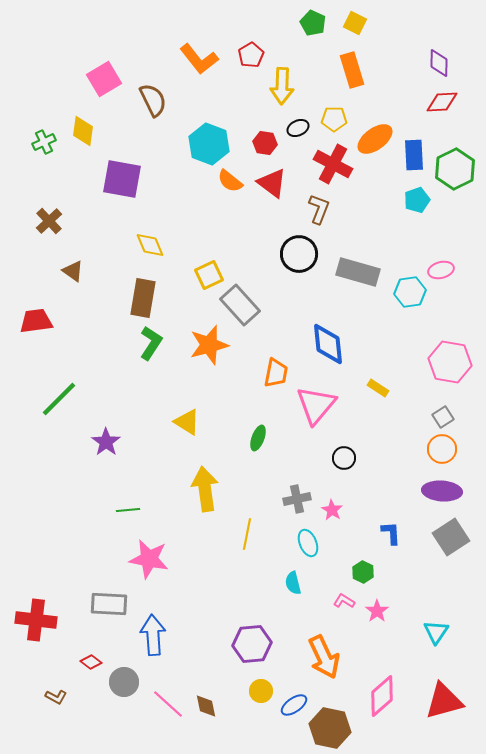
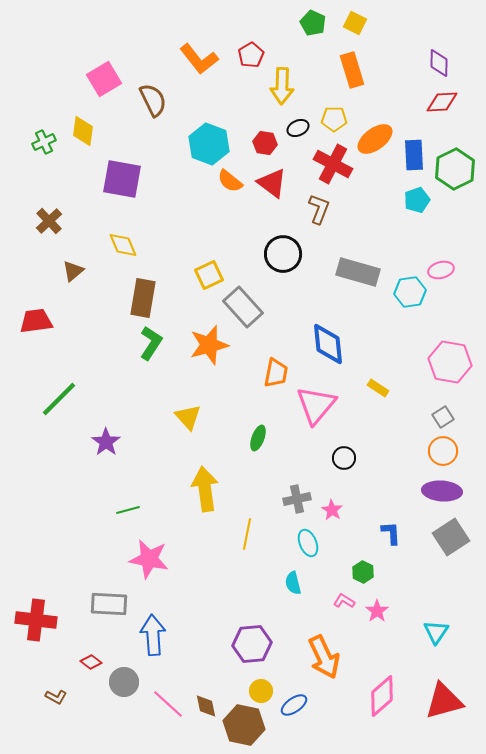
yellow diamond at (150, 245): moved 27 px left
black circle at (299, 254): moved 16 px left
brown triangle at (73, 271): rotated 45 degrees clockwise
gray rectangle at (240, 305): moved 3 px right, 2 px down
yellow triangle at (187, 422): moved 1 px right, 5 px up; rotated 16 degrees clockwise
orange circle at (442, 449): moved 1 px right, 2 px down
green line at (128, 510): rotated 10 degrees counterclockwise
brown hexagon at (330, 728): moved 86 px left, 3 px up
